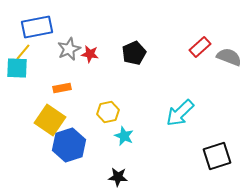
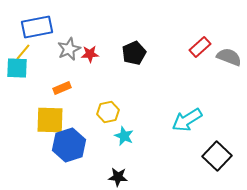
red star: rotated 12 degrees counterclockwise
orange rectangle: rotated 12 degrees counterclockwise
cyan arrow: moved 7 px right, 7 px down; rotated 12 degrees clockwise
yellow square: rotated 32 degrees counterclockwise
black square: rotated 28 degrees counterclockwise
